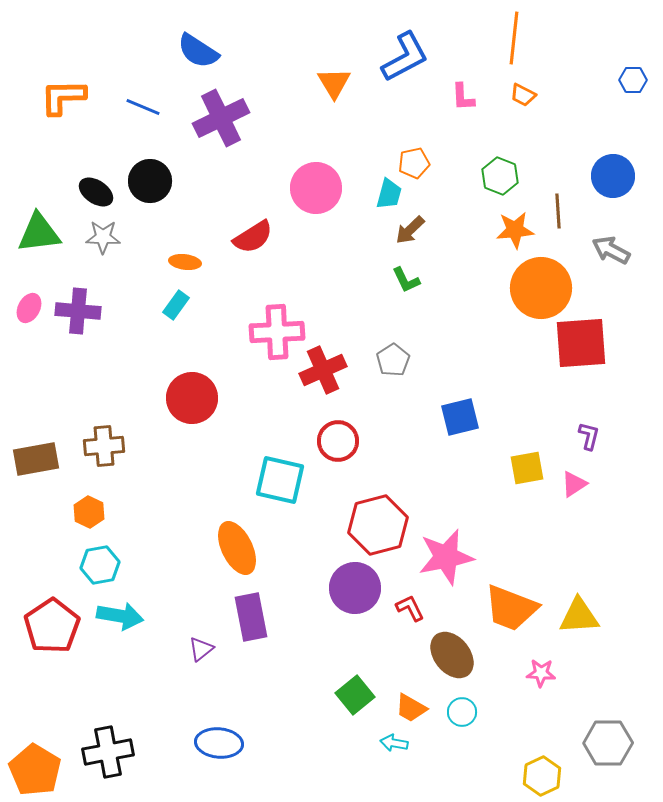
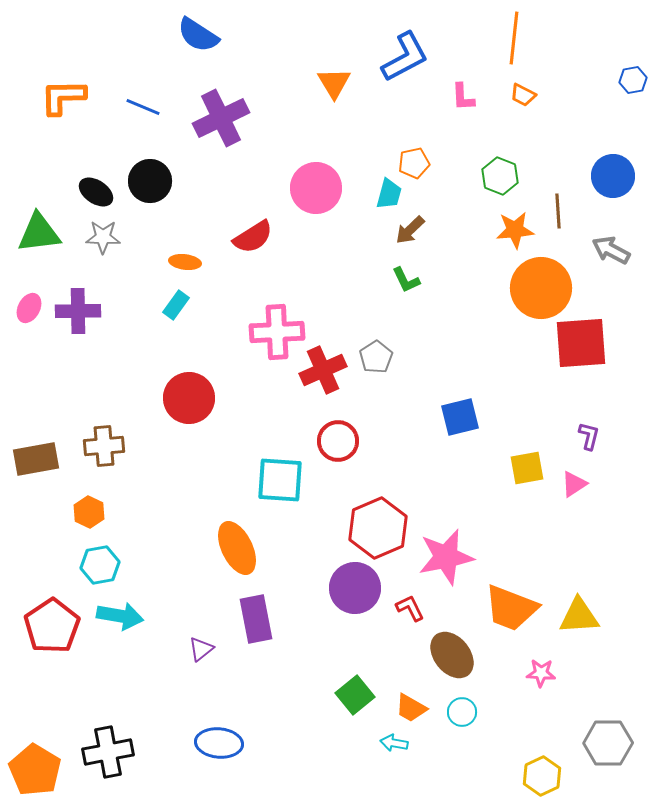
blue semicircle at (198, 51): moved 16 px up
blue hexagon at (633, 80): rotated 12 degrees counterclockwise
purple cross at (78, 311): rotated 6 degrees counterclockwise
gray pentagon at (393, 360): moved 17 px left, 3 px up
red circle at (192, 398): moved 3 px left
cyan square at (280, 480): rotated 9 degrees counterclockwise
red hexagon at (378, 525): moved 3 px down; rotated 8 degrees counterclockwise
purple rectangle at (251, 617): moved 5 px right, 2 px down
